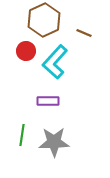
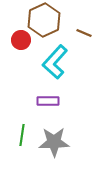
red circle: moved 5 px left, 11 px up
